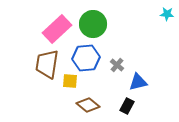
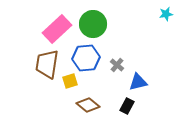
cyan star: moved 1 px left; rotated 16 degrees counterclockwise
yellow square: rotated 21 degrees counterclockwise
